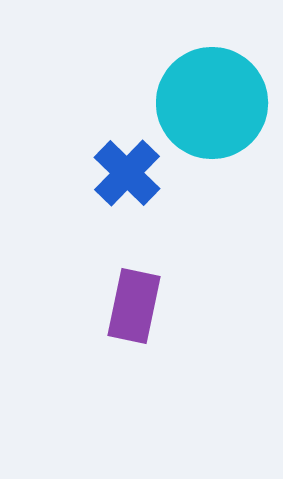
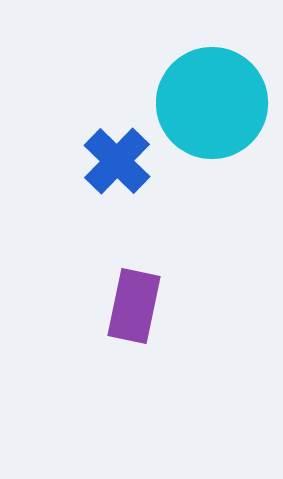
blue cross: moved 10 px left, 12 px up
